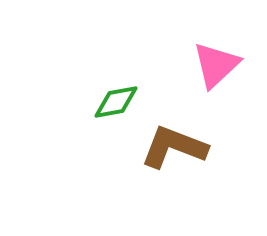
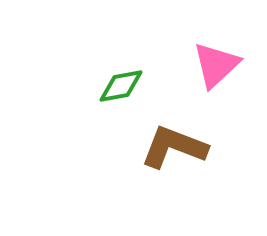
green diamond: moved 5 px right, 16 px up
